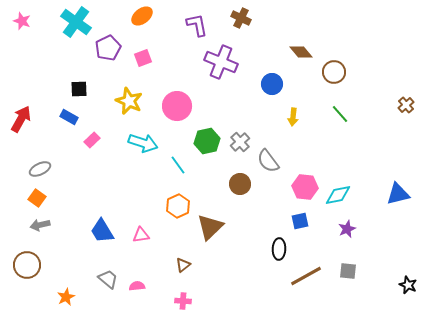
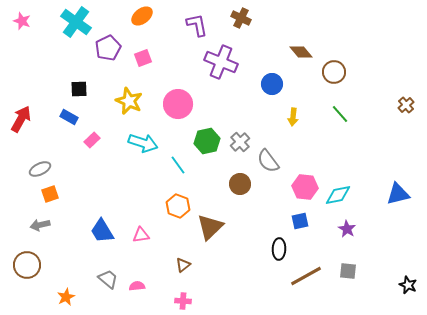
pink circle at (177, 106): moved 1 px right, 2 px up
orange square at (37, 198): moved 13 px right, 4 px up; rotated 36 degrees clockwise
orange hexagon at (178, 206): rotated 15 degrees counterclockwise
purple star at (347, 229): rotated 18 degrees counterclockwise
